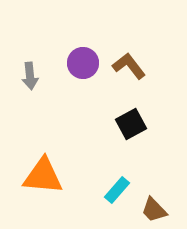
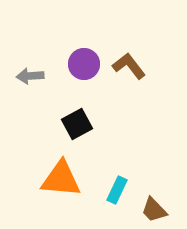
purple circle: moved 1 px right, 1 px down
gray arrow: rotated 92 degrees clockwise
black square: moved 54 px left
orange triangle: moved 18 px right, 3 px down
cyan rectangle: rotated 16 degrees counterclockwise
